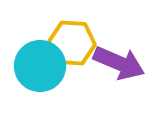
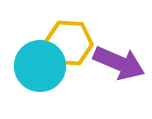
yellow hexagon: moved 3 px left
